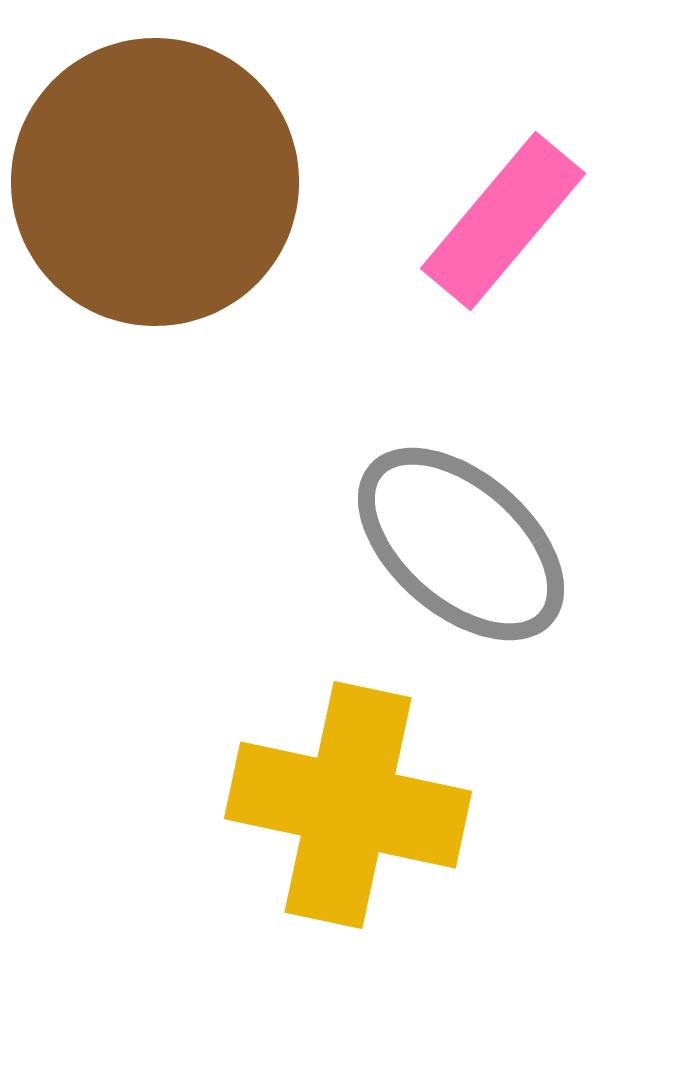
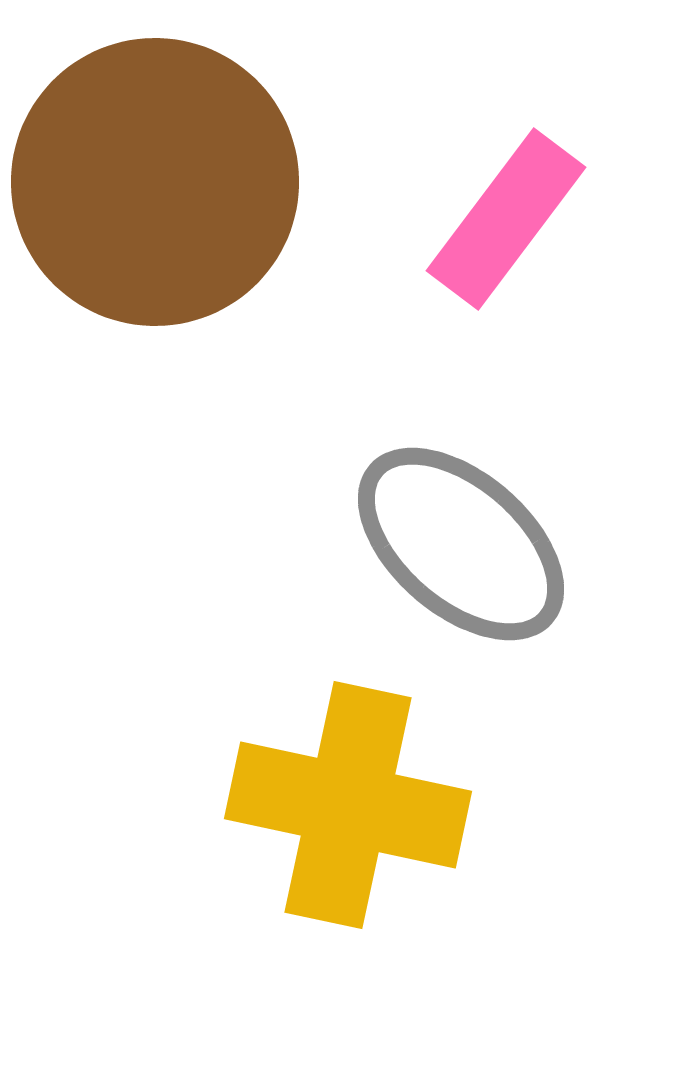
pink rectangle: moved 3 px right, 2 px up; rotated 3 degrees counterclockwise
